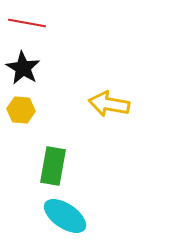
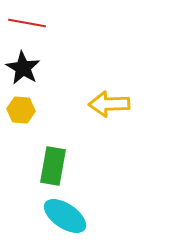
yellow arrow: rotated 12 degrees counterclockwise
